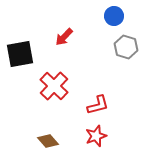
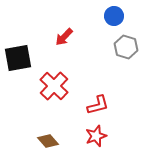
black square: moved 2 px left, 4 px down
